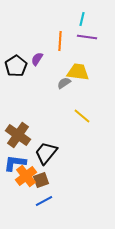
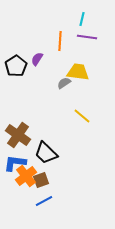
black trapezoid: rotated 85 degrees counterclockwise
